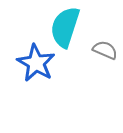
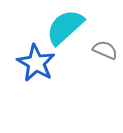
cyan semicircle: rotated 30 degrees clockwise
